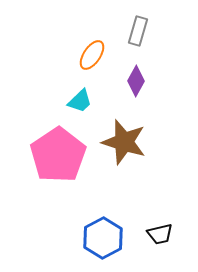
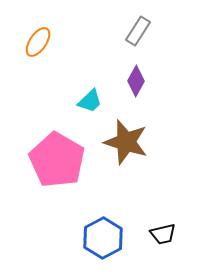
gray rectangle: rotated 16 degrees clockwise
orange ellipse: moved 54 px left, 13 px up
cyan trapezoid: moved 10 px right
brown star: moved 2 px right
pink pentagon: moved 1 px left, 5 px down; rotated 8 degrees counterclockwise
black trapezoid: moved 3 px right
